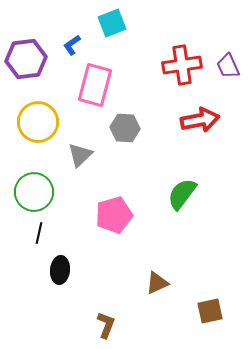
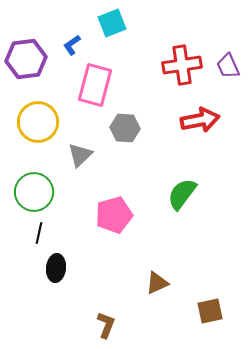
black ellipse: moved 4 px left, 2 px up
